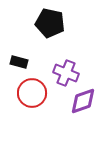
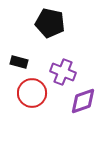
purple cross: moved 3 px left, 1 px up
